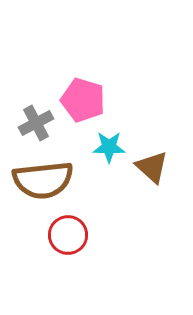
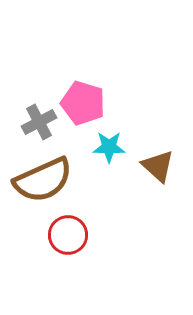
pink pentagon: moved 3 px down
gray cross: moved 3 px right, 1 px up
brown triangle: moved 6 px right, 1 px up
brown semicircle: rotated 18 degrees counterclockwise
